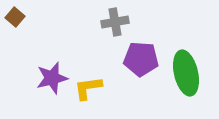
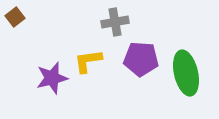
brown square: rotated 12 degrees clockwise
yellow L-shape: moved 27 px up
